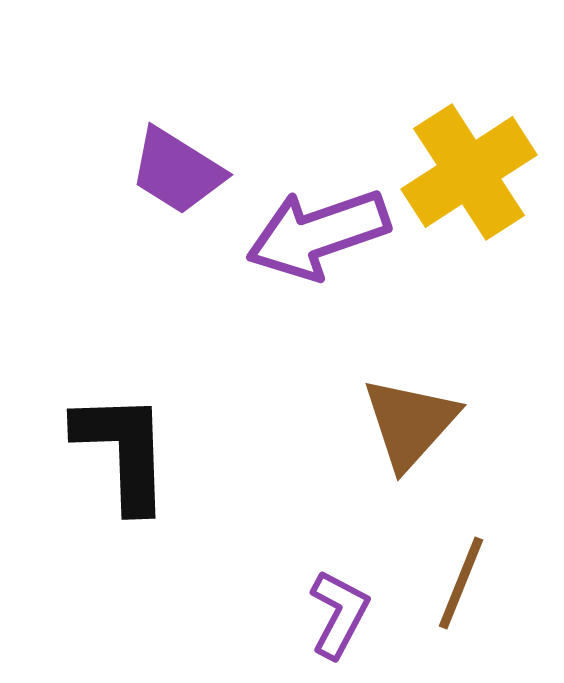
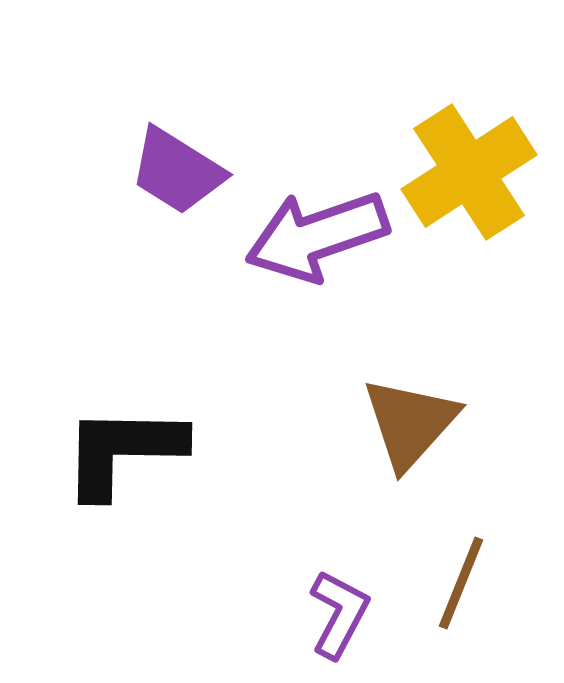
purple arrow: moved 1 px left, 2 px down
black L-shape: rotated 87 degrees counterclockwise
